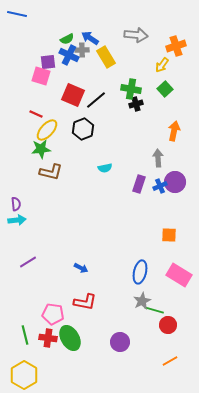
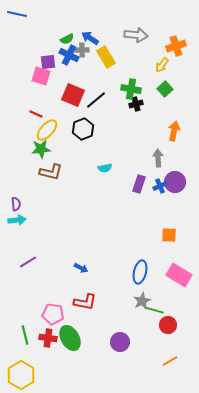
yellow hexagon at (24, 375): moved 3 px left
